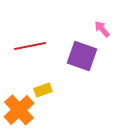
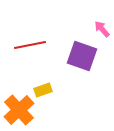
red line: moved 1 px up
